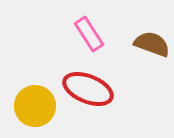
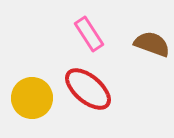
red ellipse: rotated 18 degrees clockwise
yellow circle: moved 3 px left, 8 px up
